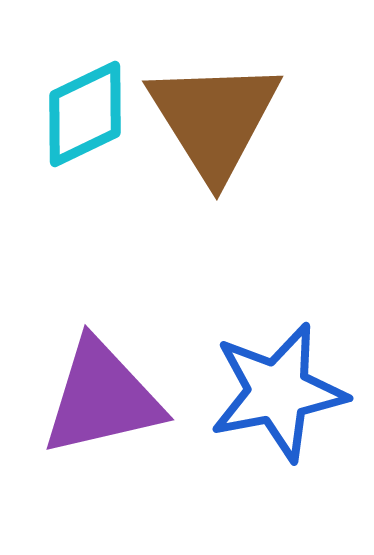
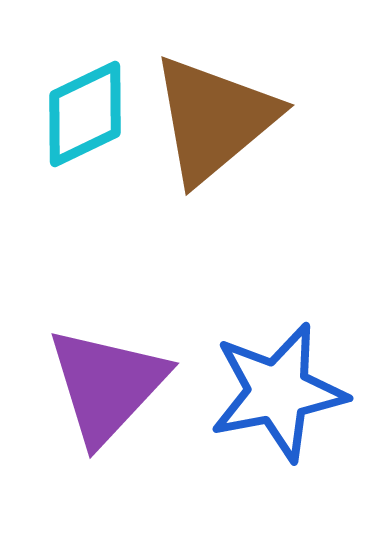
brown triangle: rotated 22 degrees clockwise
purple triangle: moved 5 px right, 13 px up; rotated 34 degrees counterclockwise
